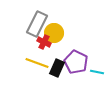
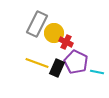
red cross: moved 22 px right
